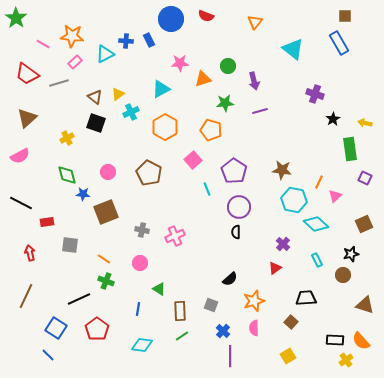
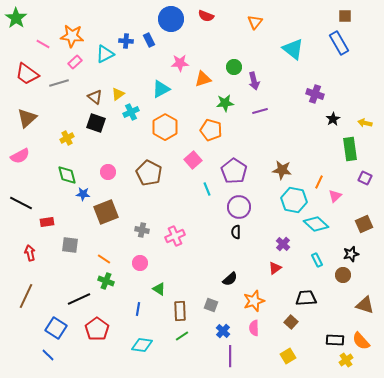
green circle at (228, 66): moved 6 px right, 1 px down
